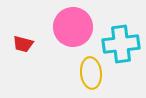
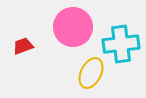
red trapezoid: moved 2 px down; rotated 145 degrees clockwise
yellow ellipse: rotated 32 degrees clockwise
